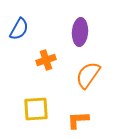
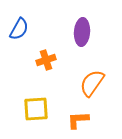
purple ellipse: moved 2 px right
orange semicircle: moved 4 px right, 8 px down
